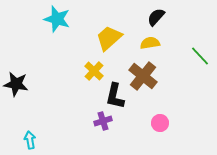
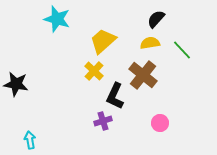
black semicircle: moved 2 px down
yellow trapezoid: moved 6 px left, 3 px down
green line: moved 18 px left, 6 px up
brown cross: moved 1 px up
black L-shape: rotated 12 degrees clockwise
